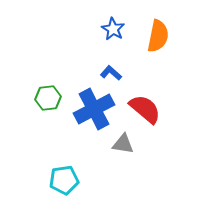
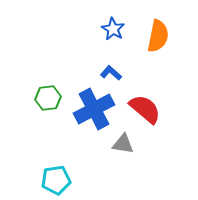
cyan pentagon: moved 8 px left
